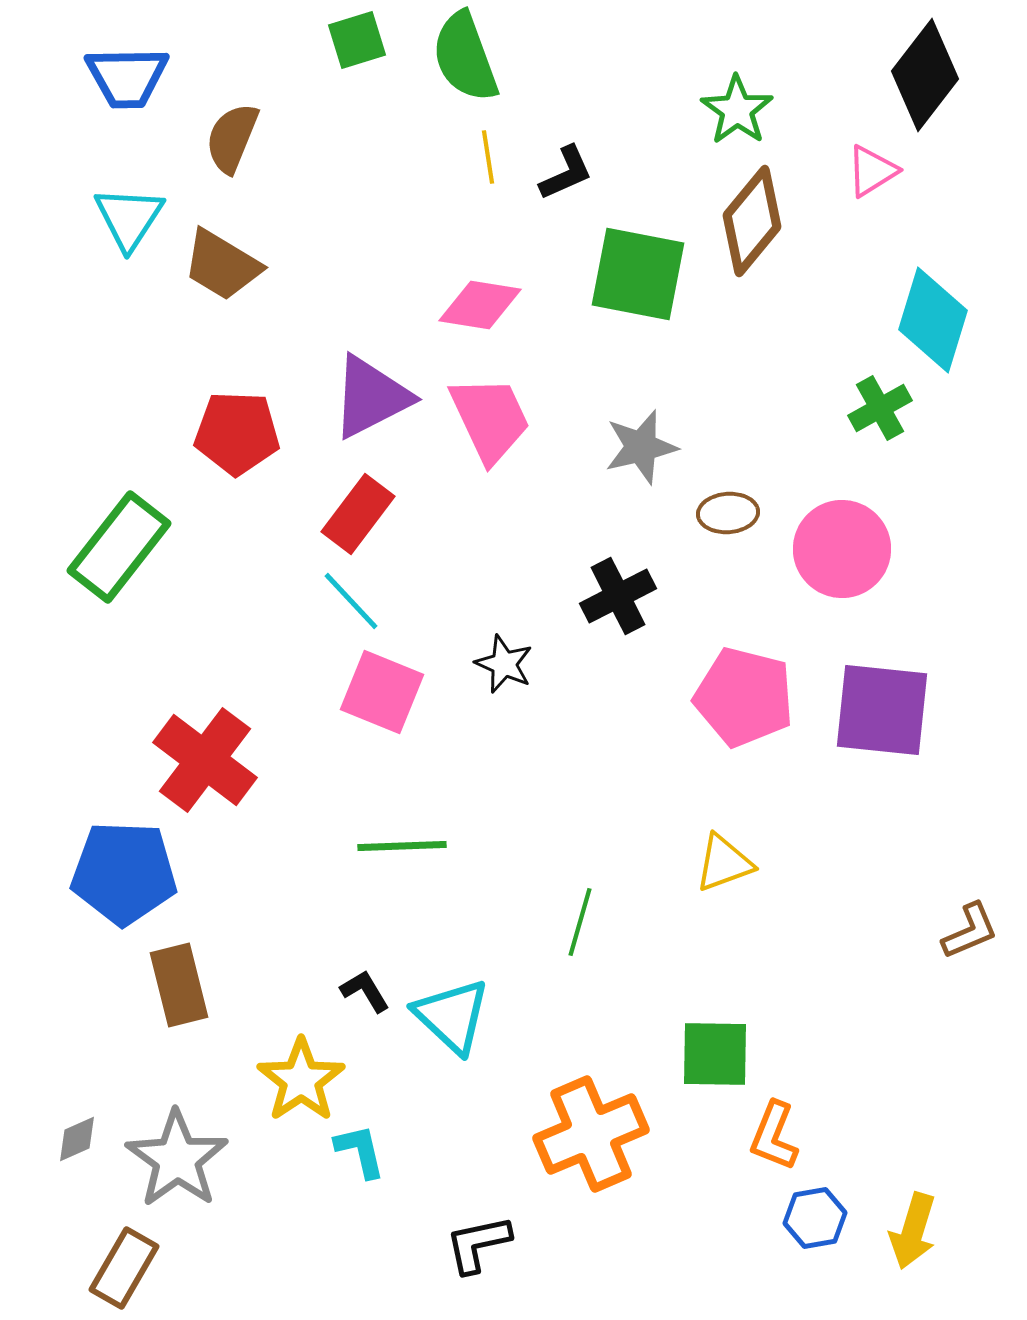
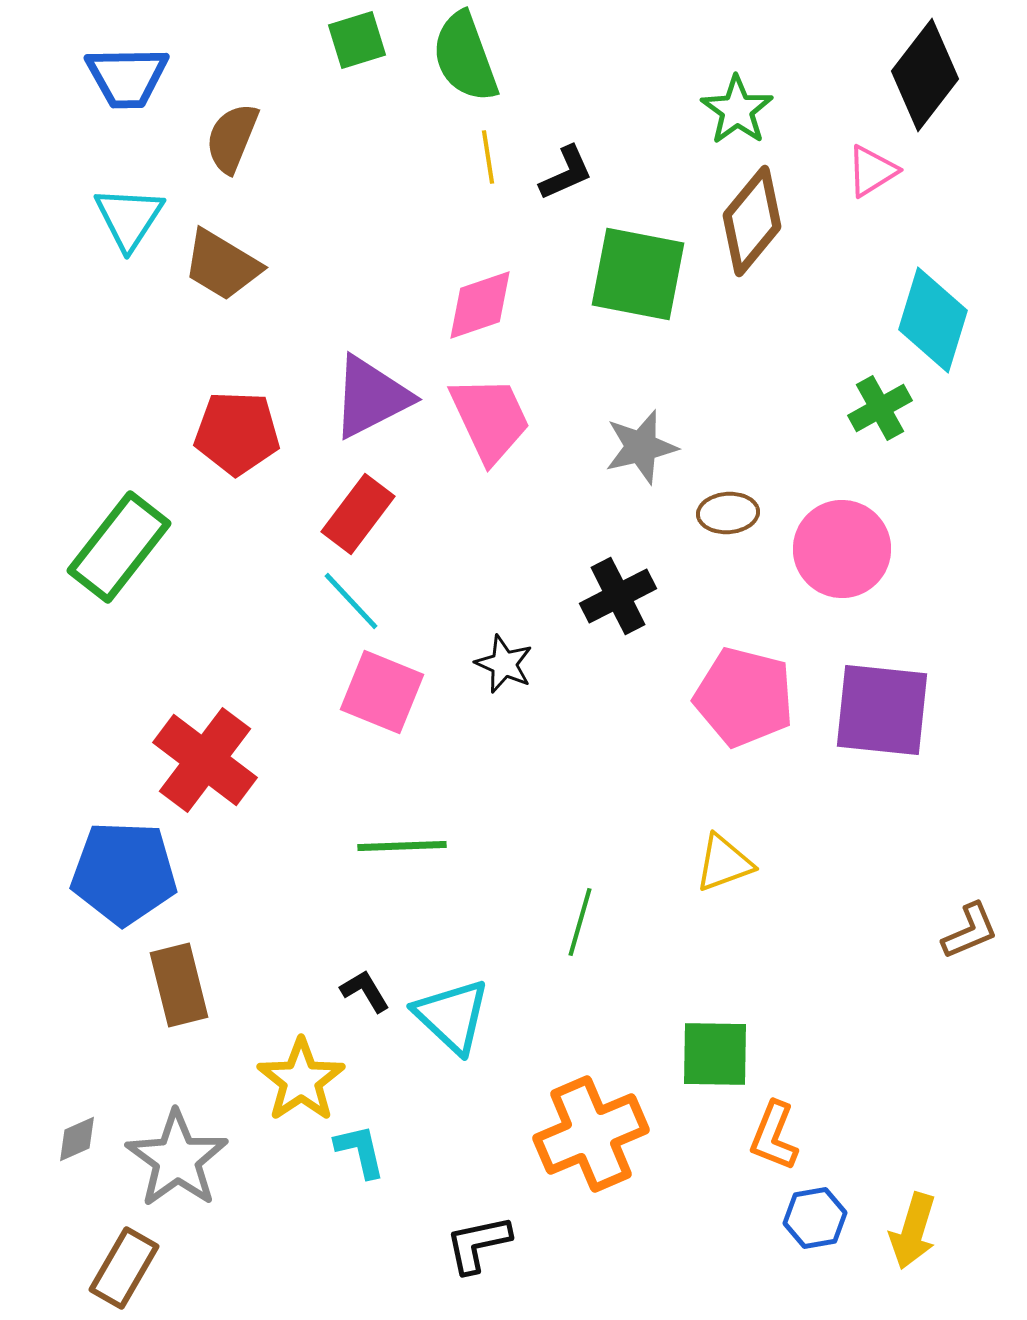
pink diamond at (480, 305): rotated 28 degrees counterclockwise
